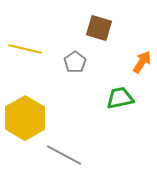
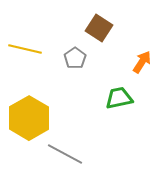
brown square: rotated 16 degrees clockwise
gray pentagon: moved 4 px up
green trapezoid: moved 1 px left
yellow hexagon: moved 4 px right
gray line: moved 1 px right, 1 px up
